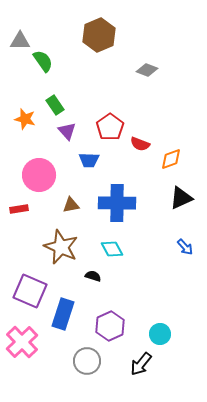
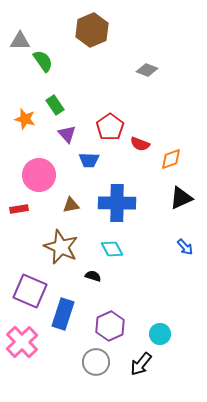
brown hexagon: moved 7 px left, 5 px up
purple triangle: moved 3 px down
gray circle: moved 9 px right, 1 px down
